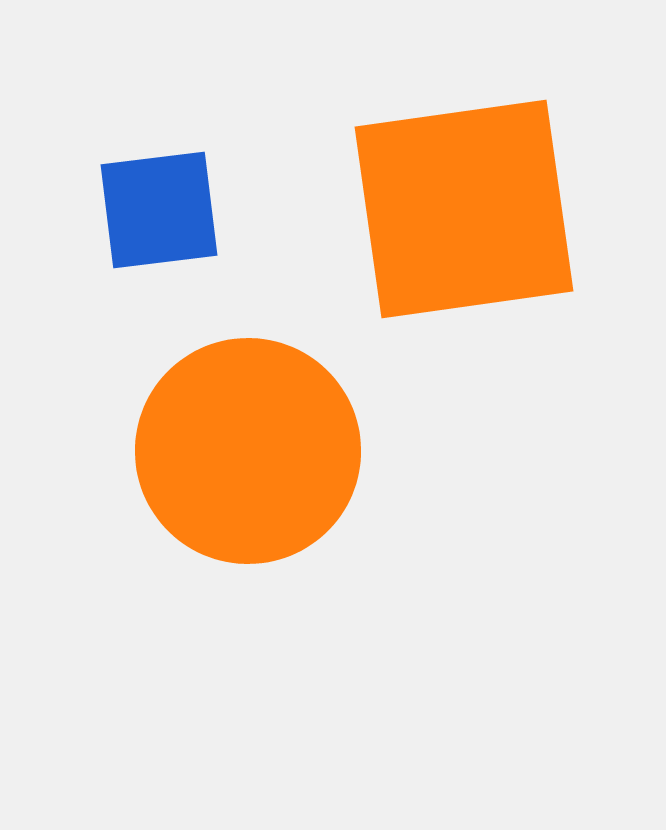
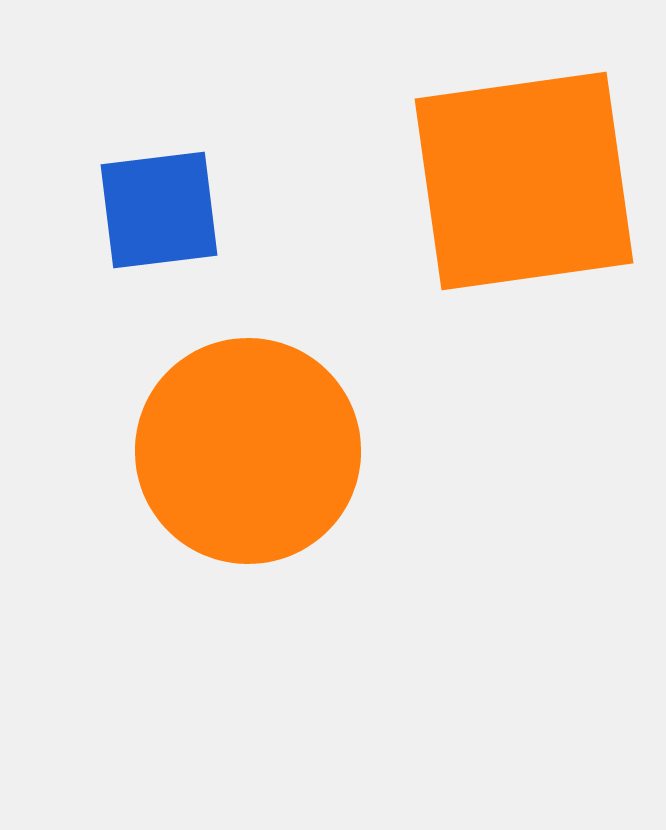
orange square: moved 60 px right, 28 px up
